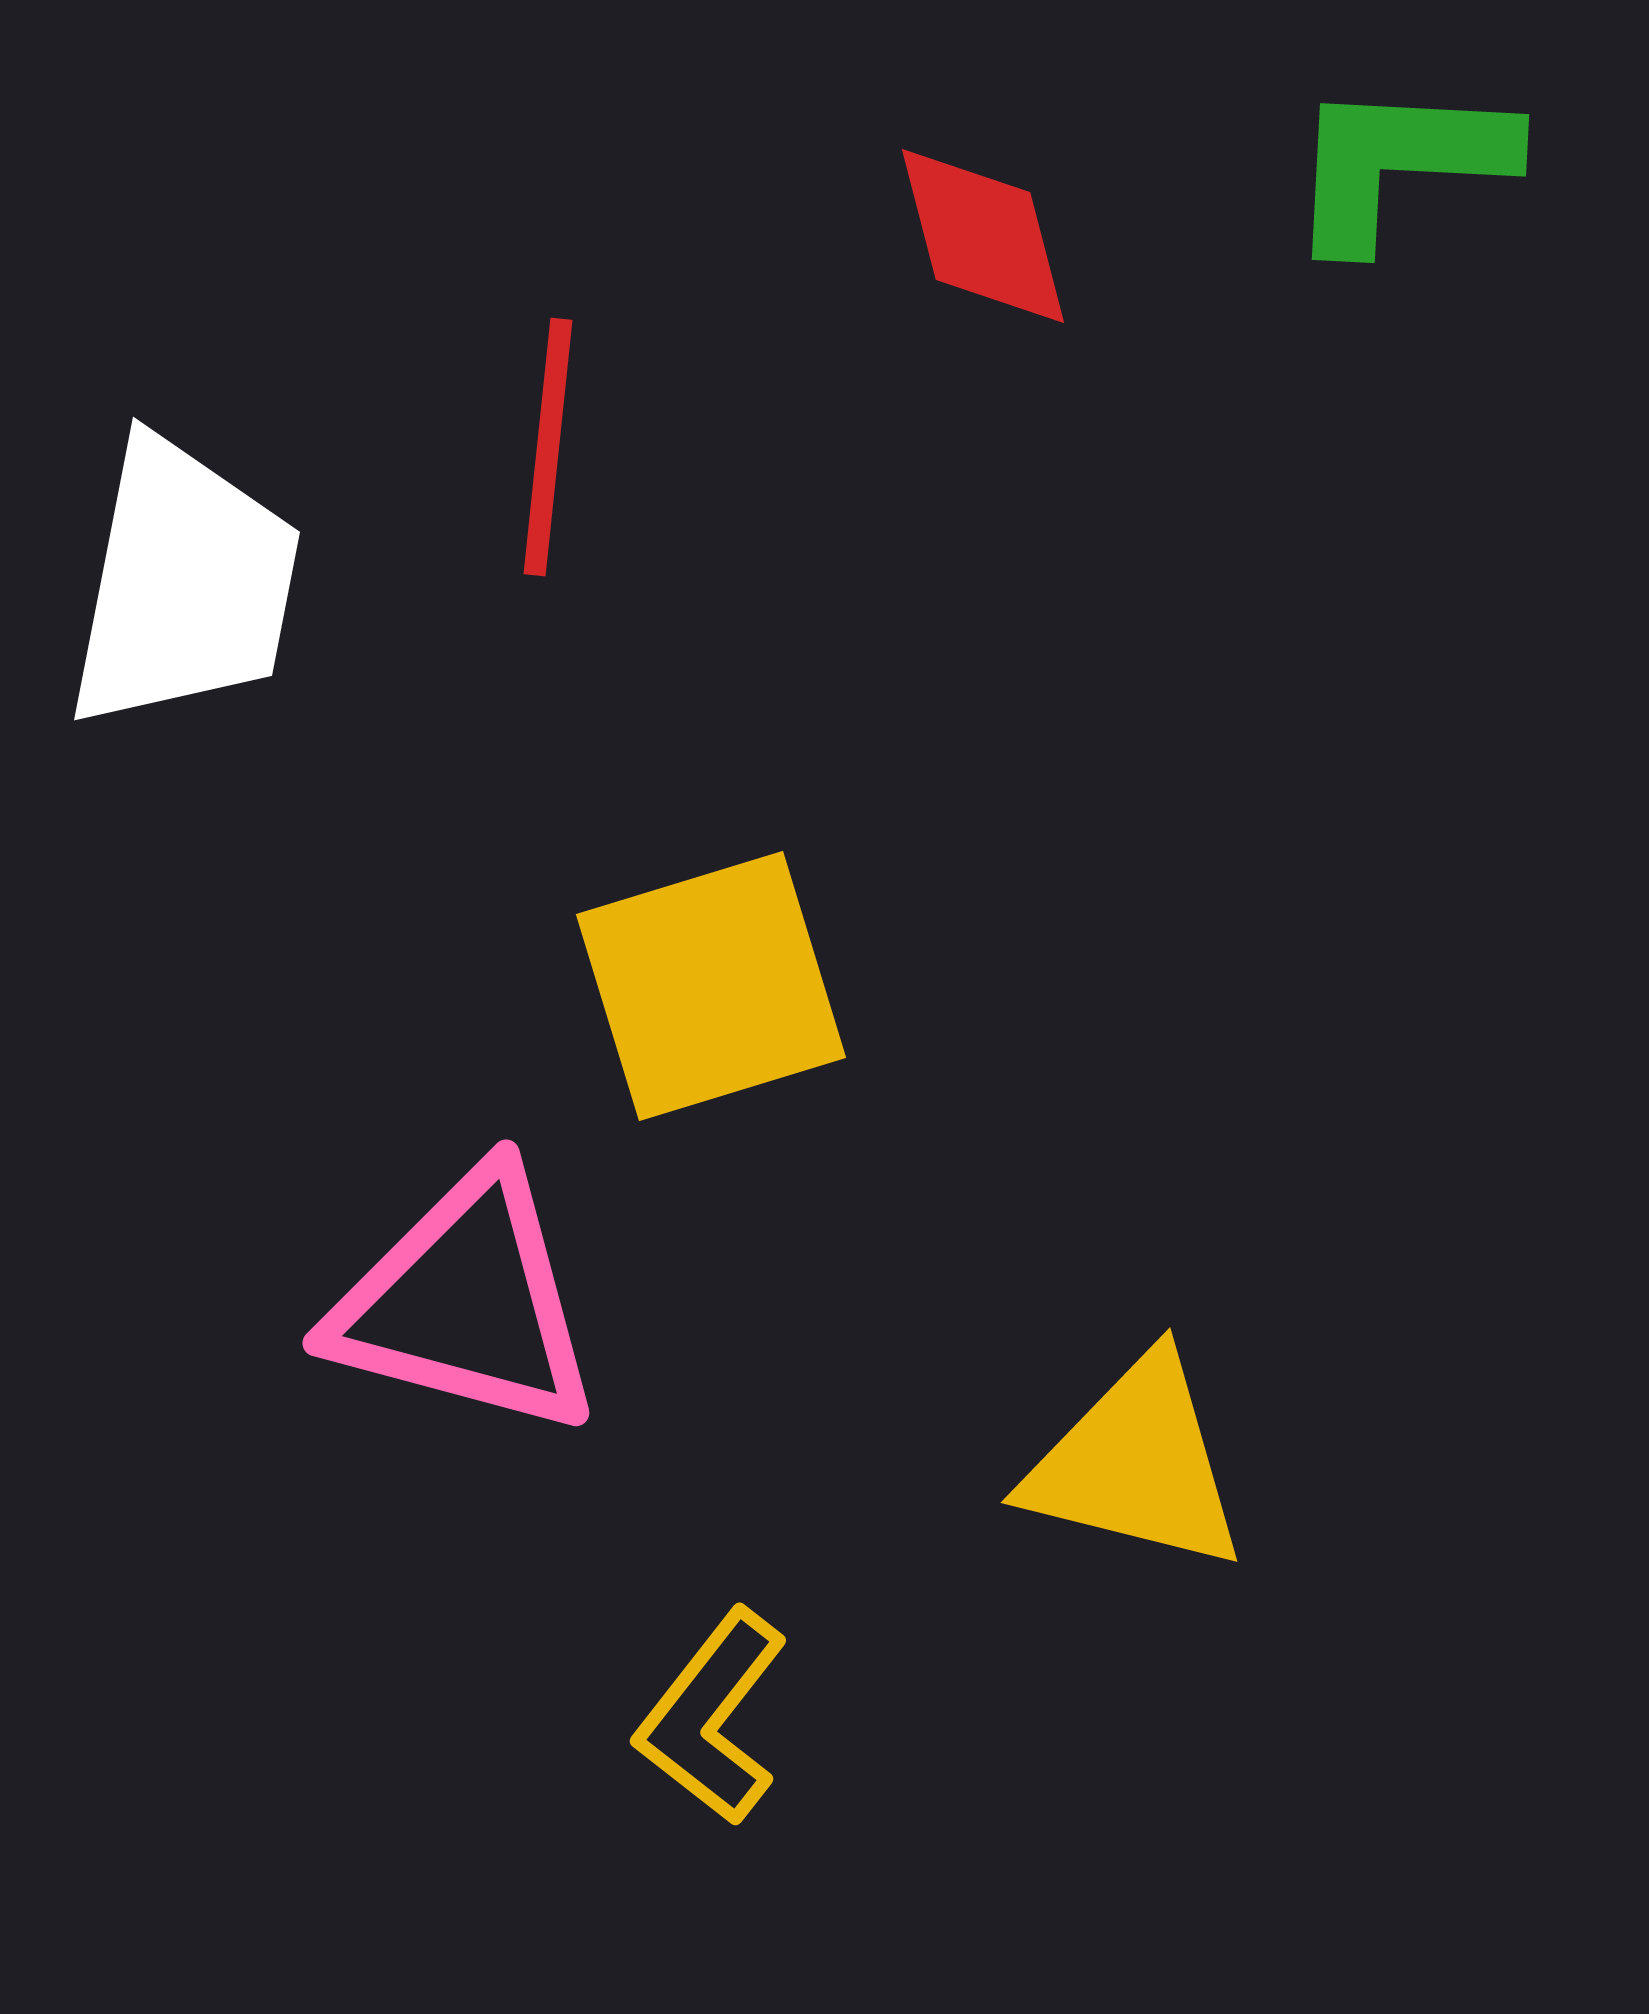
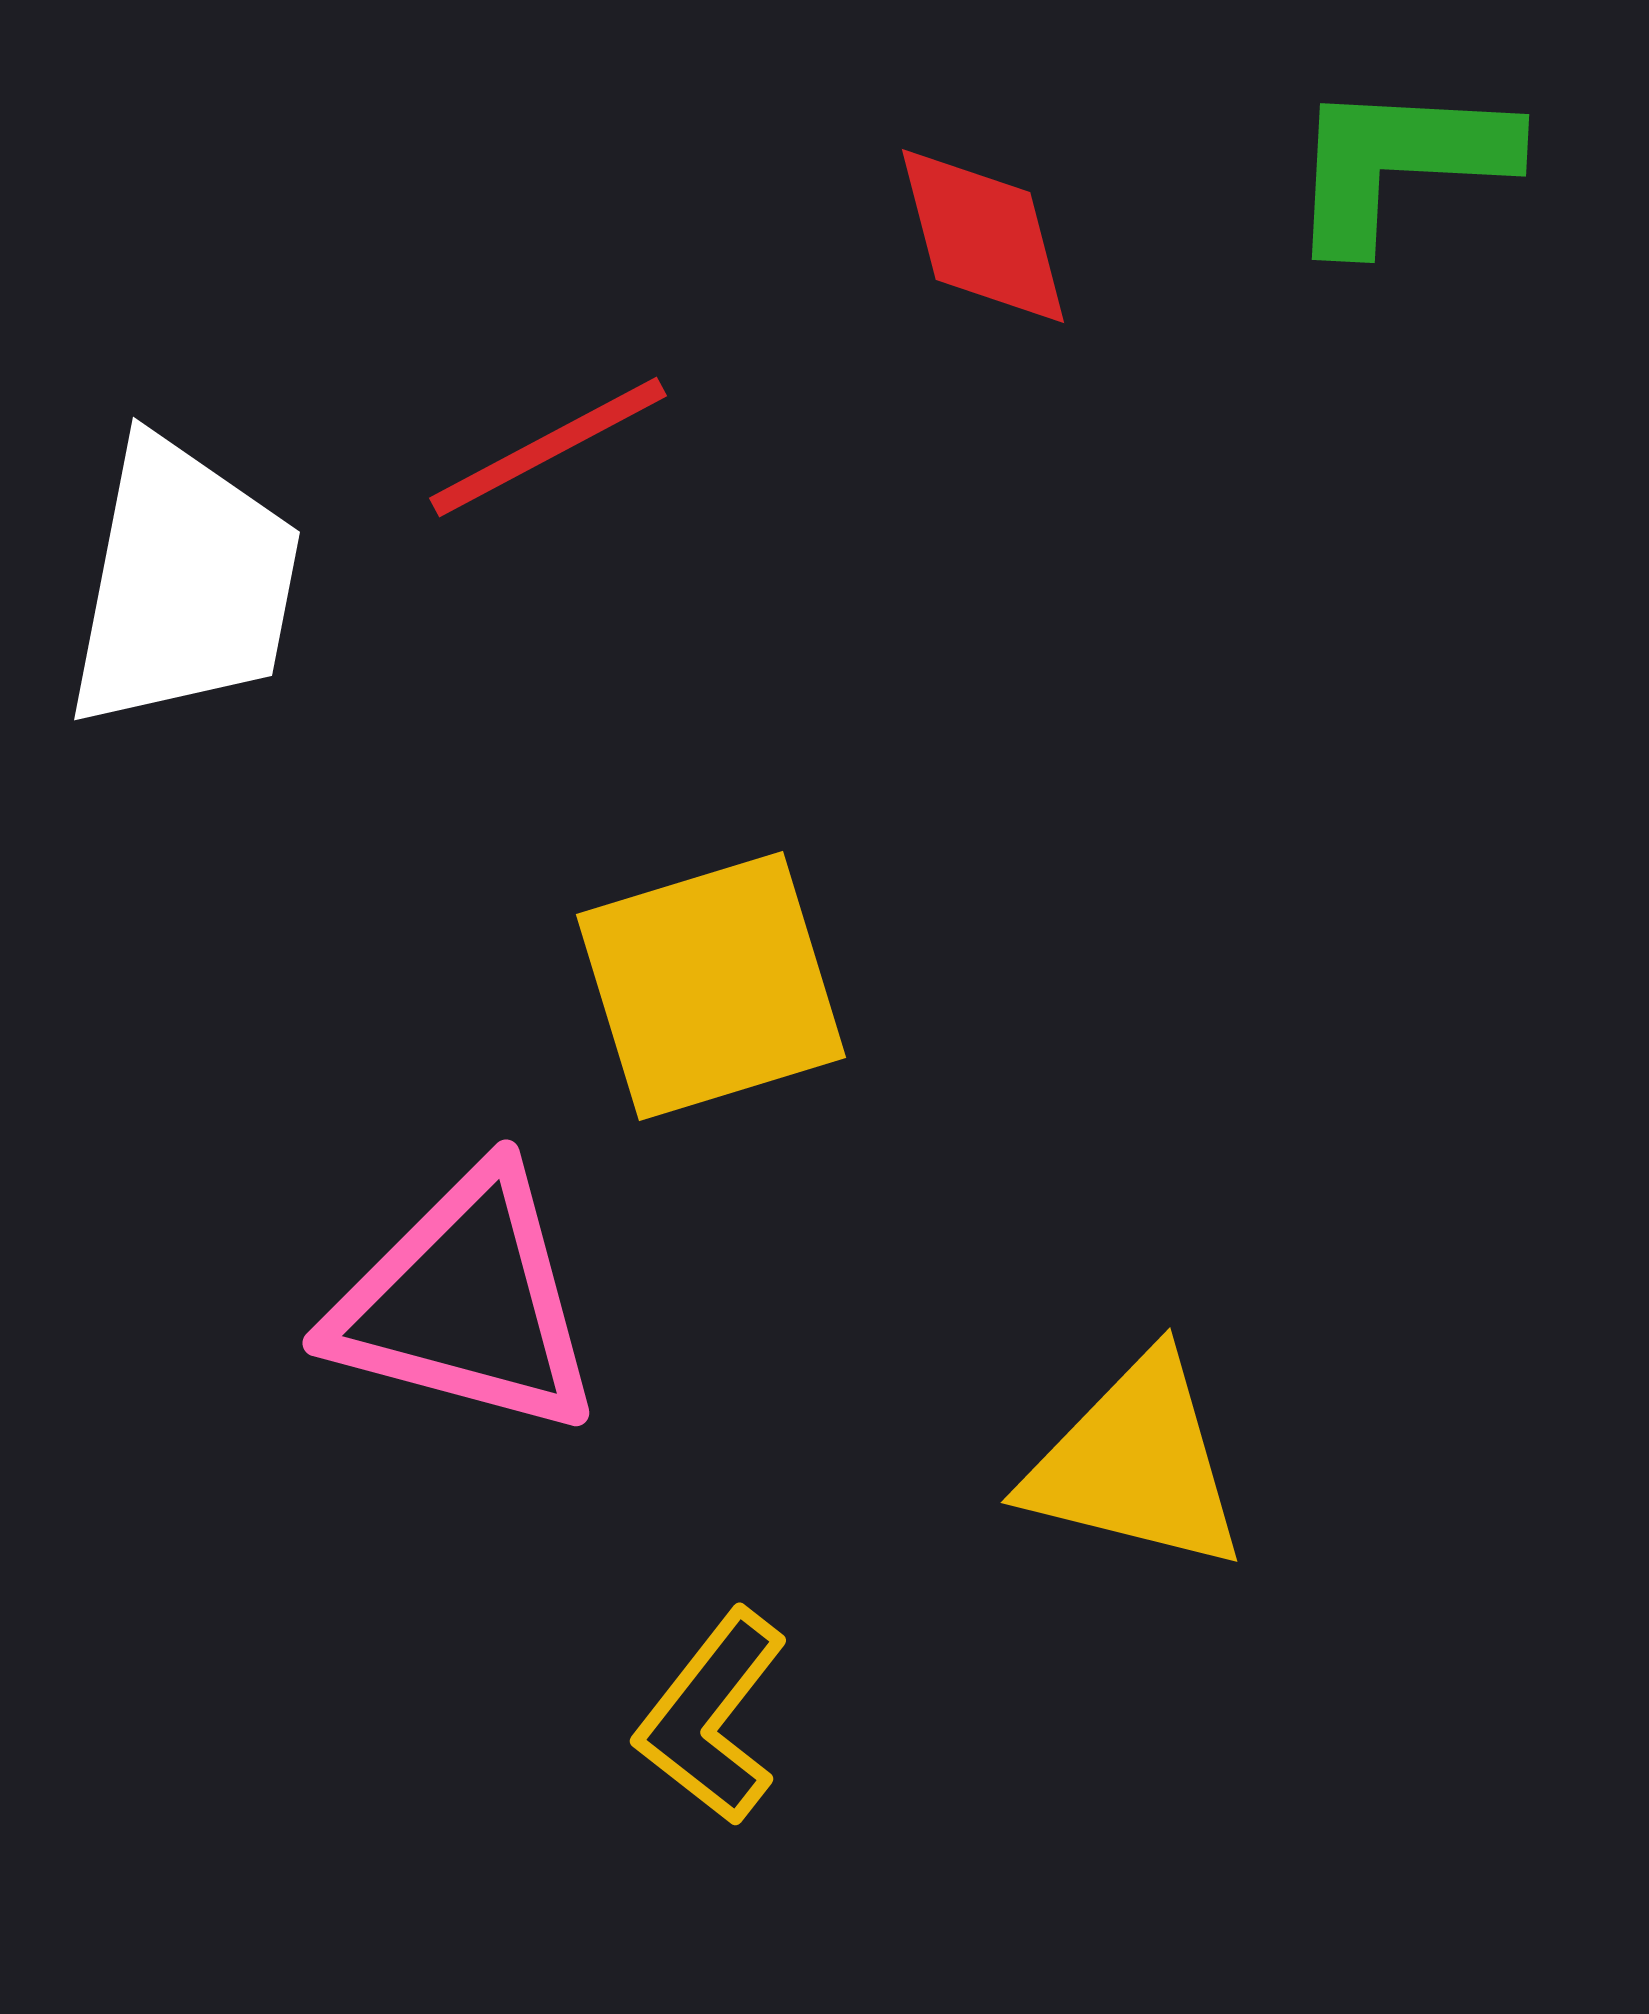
red line: rotated 56 degrees clockwise
